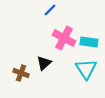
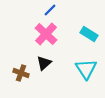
pink cross: moved 18 px left, 4 px up; rotated 15 degrees clockwise
cyan rectangle: moved 8 px up; rotated 24 degrees clockwise
